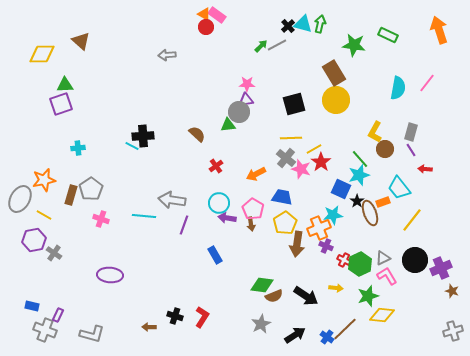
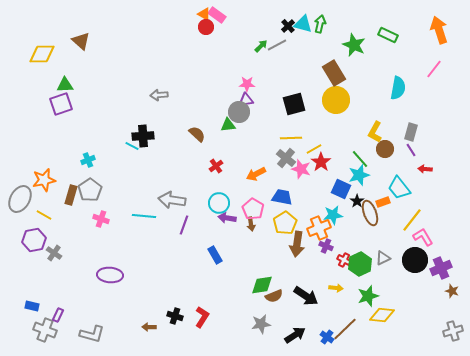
green star at (354, 45): rotated 15 degrees clockwise
gray arrow at (167, 55): moved 8 px left, 40 px down
pink line at (427, 83): moved 7 px right, 14 px up
cyan cross at (78, 148): moved 10 px right, 12 px down; rotated 16 degrees counterclockwise
gray pentagon at (91, 189): moved 1 px left, 1 px down
pink L-shape at (387, 276): moved 36 px right, 39 px up
green diamond at (262, 285): rotated 15 degrees counterclockwise
gray star at (261, 324): rotated 18 degrees clockwise
